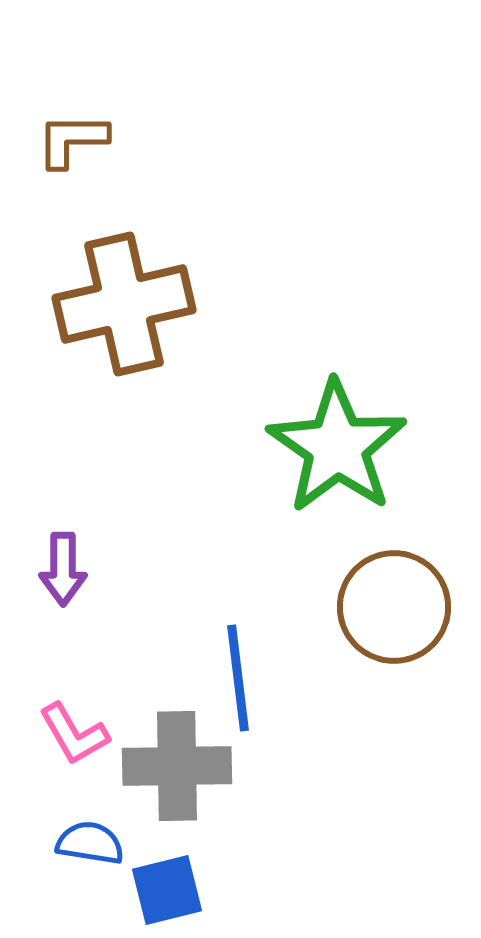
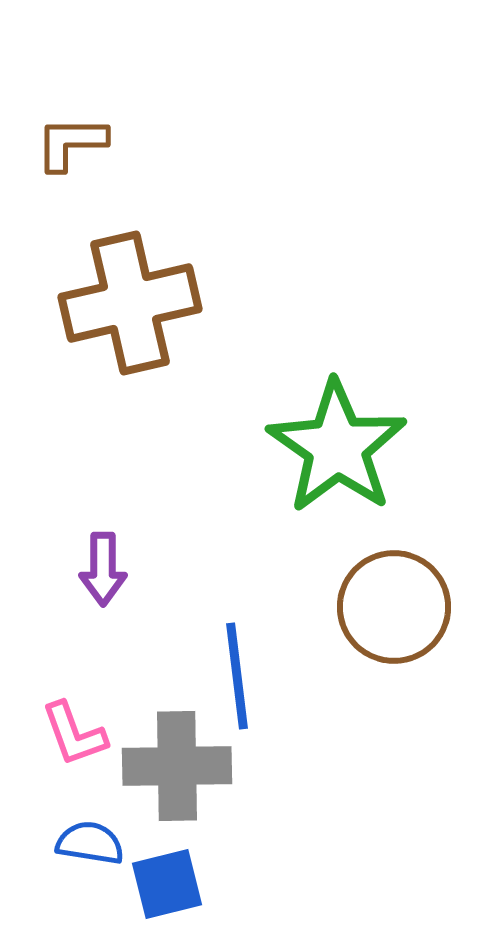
brown L-shape: moved 1 px left, 3 px down
brown cross: moved 6 px right, 1 px up
purple arrow: moved 40 px right
blue line: moved 1 px left, 2 px up
pink L-shape: rotated 10 degrees clockwise
blue square: moved 6 px up
